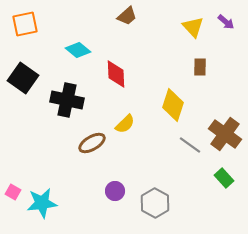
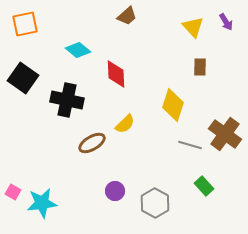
purple arrow: rotated 18 degrees clockwise
gray line: rotated 20 degrees counterclockwise
green rectangle: moved 20 px left, 8 px down
